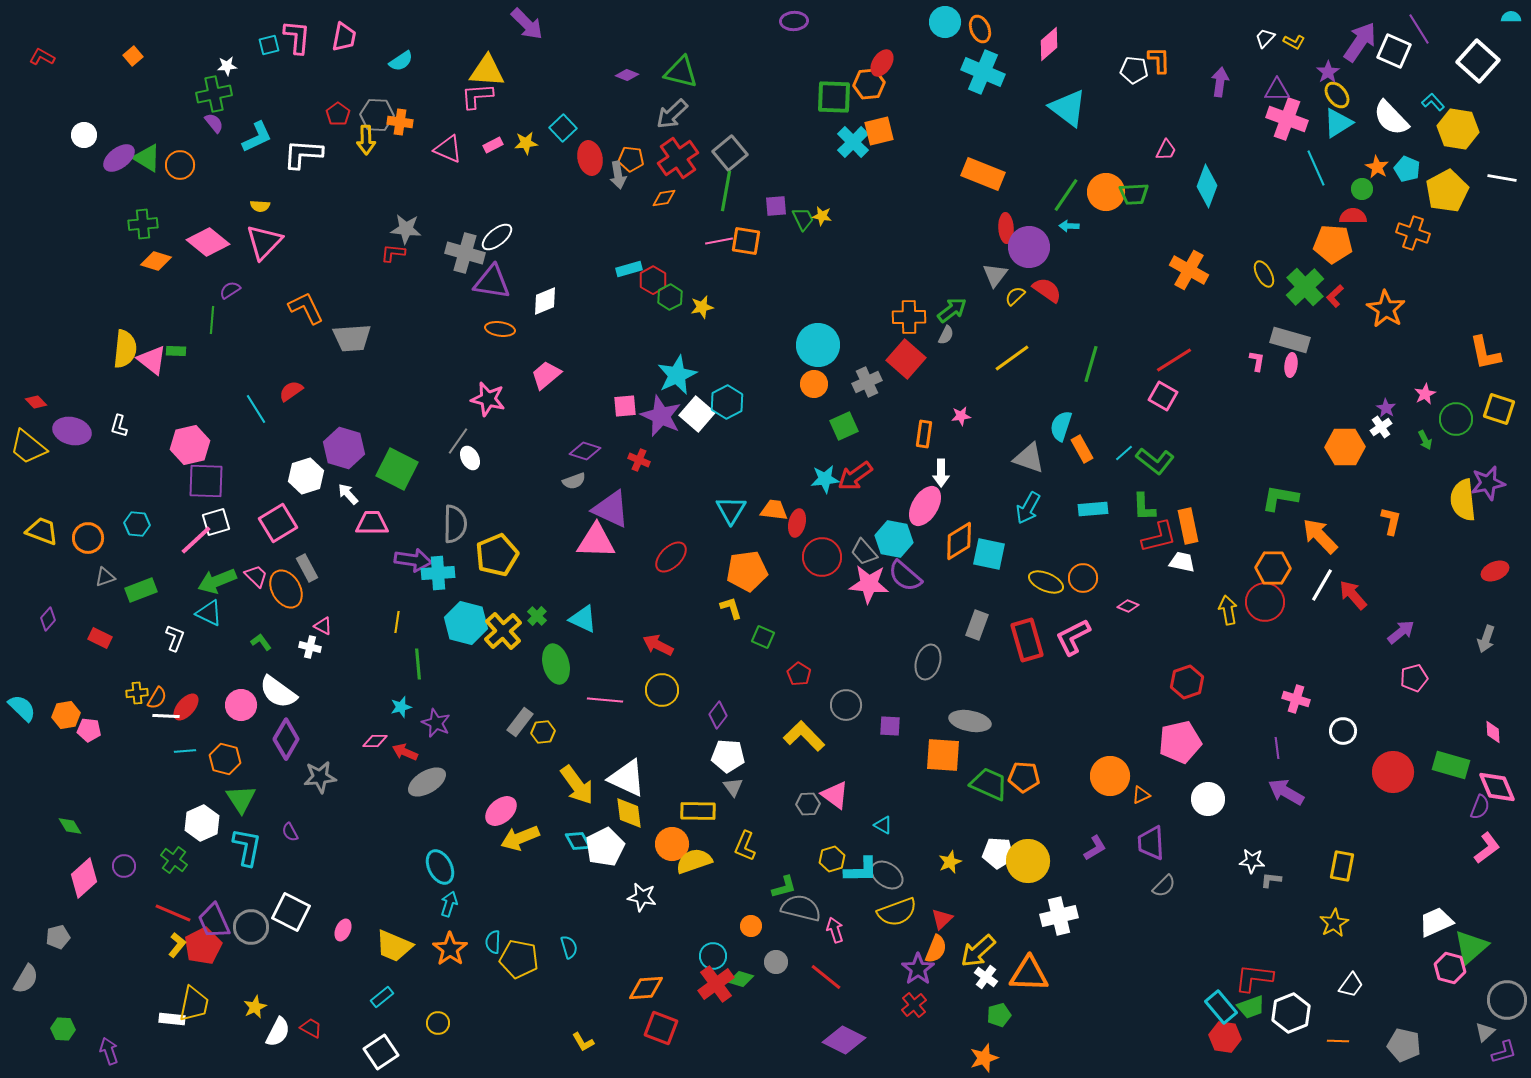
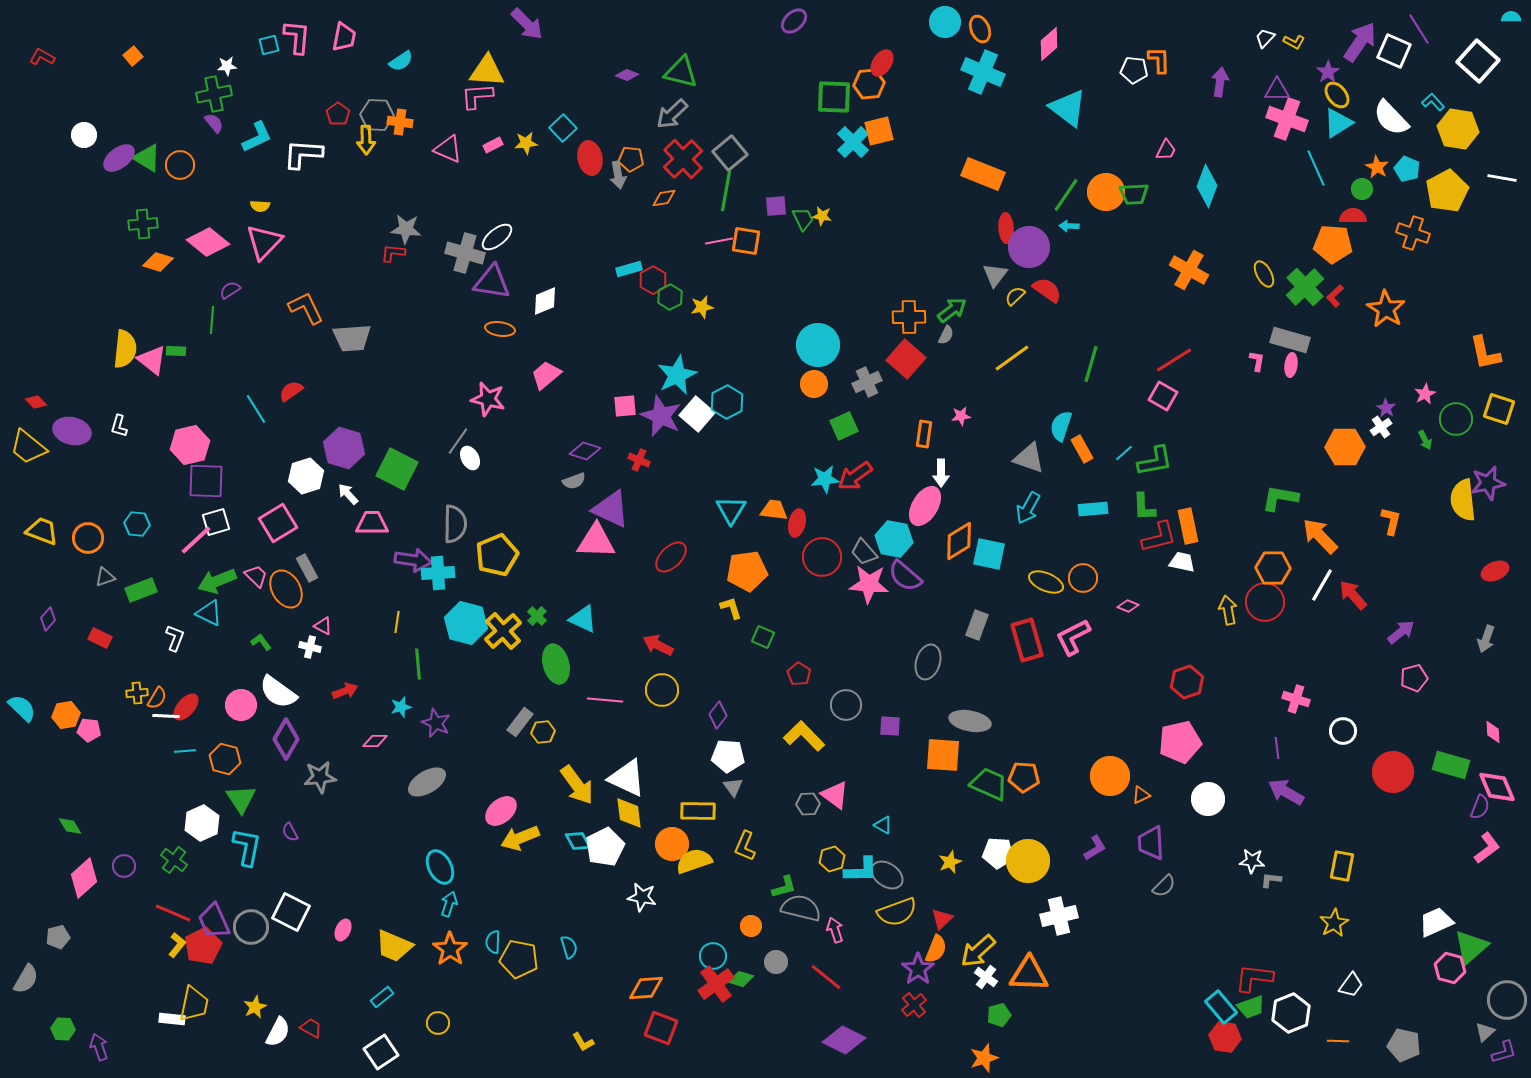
purple ellipse at (794, 21): rotated 40 degrees counterclockwise
red cross at (678, 158): moved 5 px right, 1 px down; rotated 9 degrees counterclockwise
orange diamond at (156, 261): moved 2 px right, 1 px down
green L-shape at (1155, 461): rotated 48 degrees counterclockwise
red arrow at (405, 752): moved 60 px left, 61 px up; rotated 135 degrees clockwise
purple arrow at (109, 1051): moved 10 px left, 4 px up
